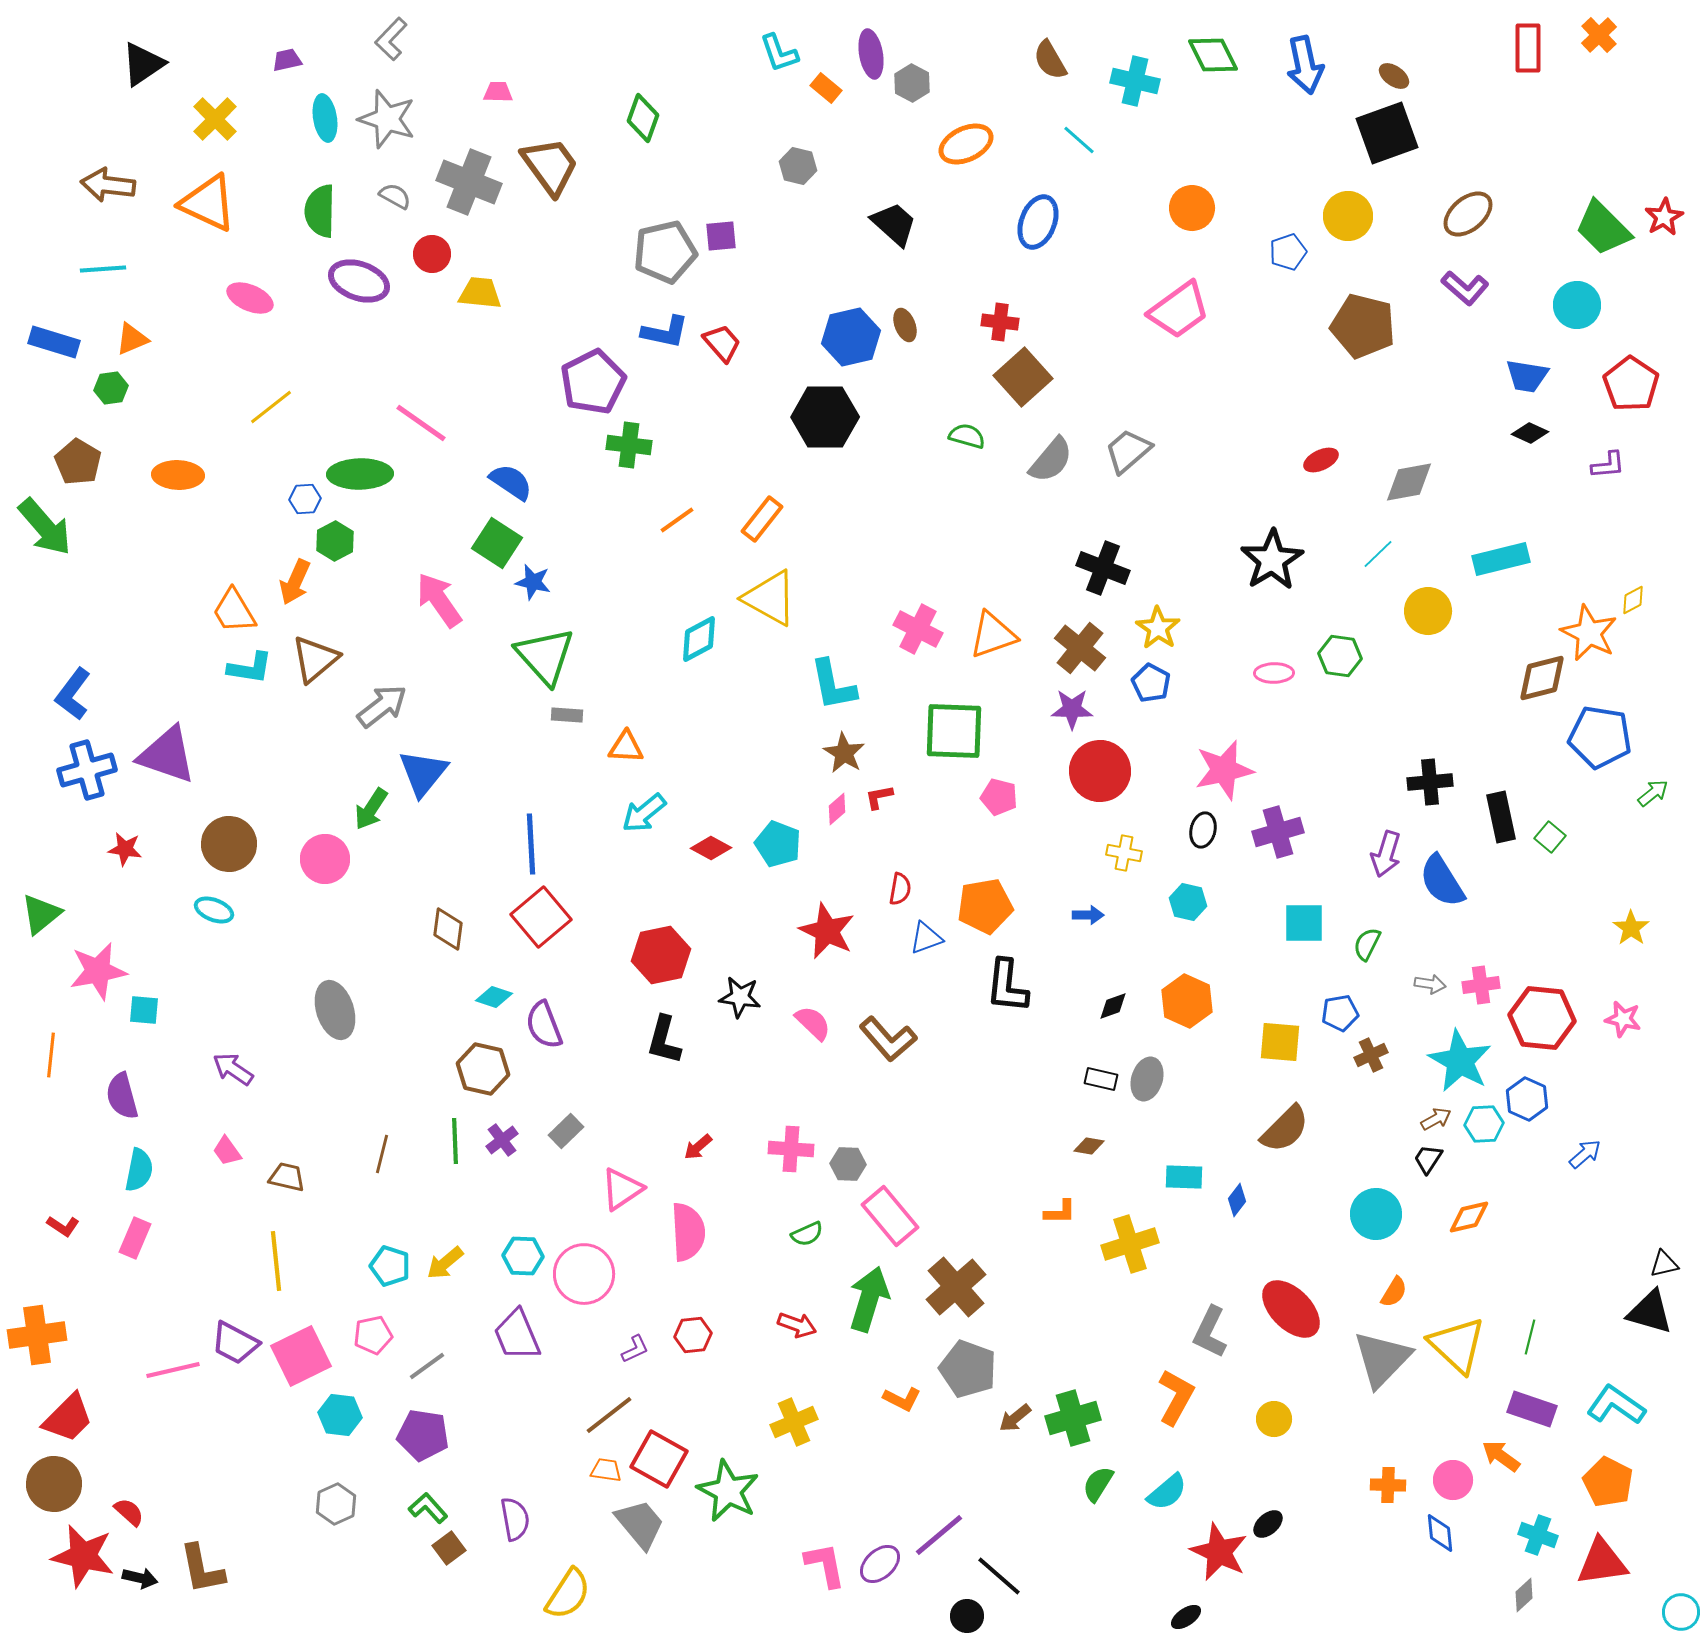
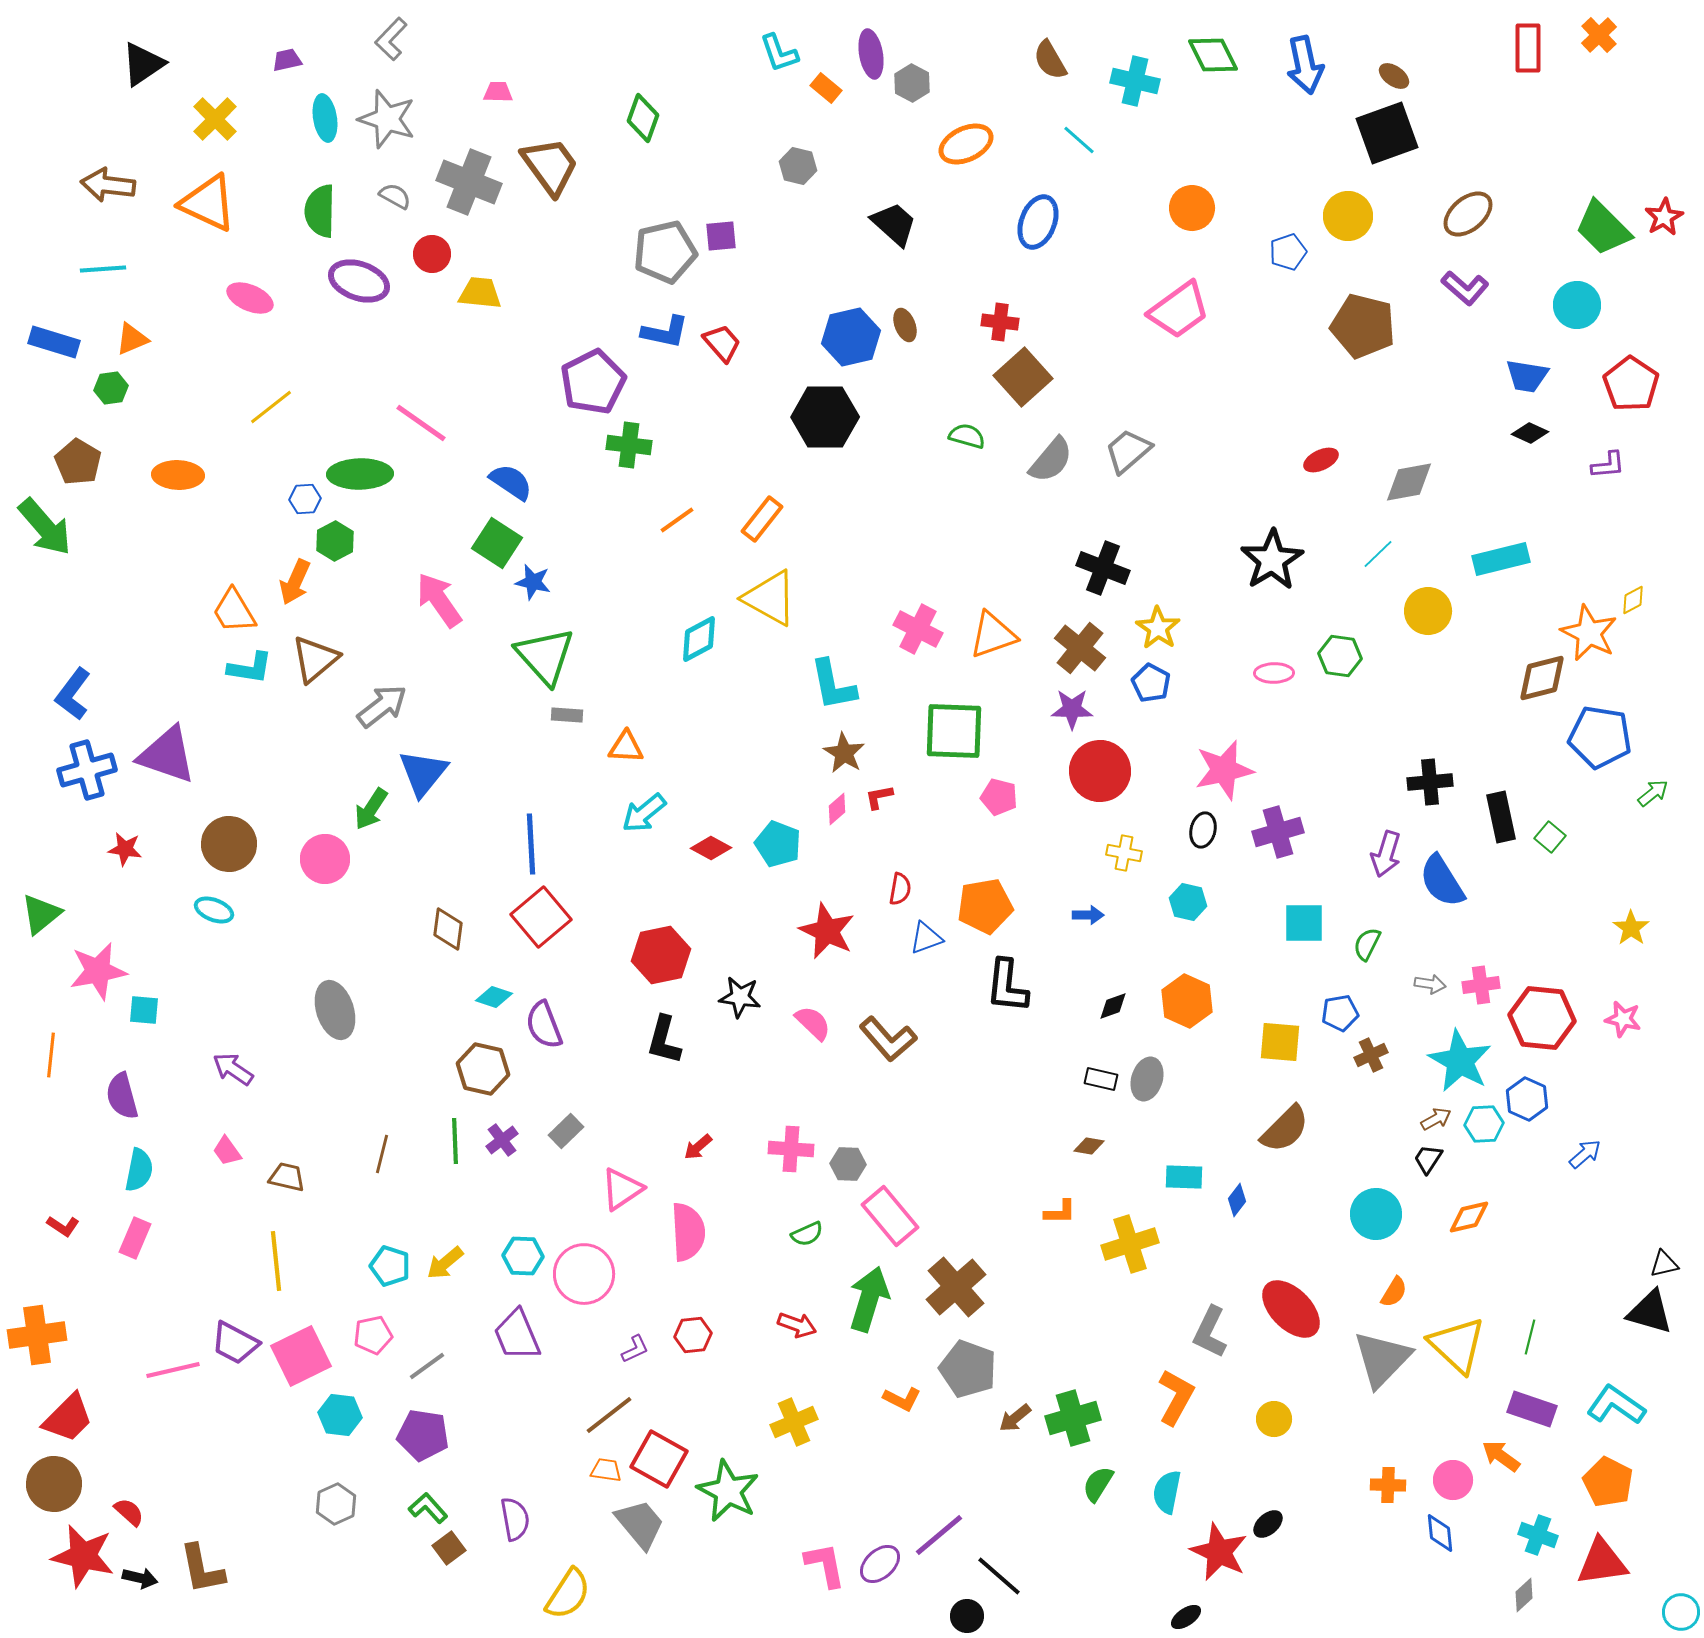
cyan semicircle at (1167, 1492): rotated 141 degrees clockwise
